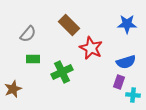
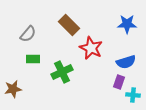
brown star: rotated 12 degrees clockwise
